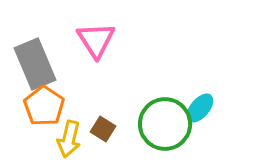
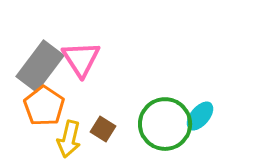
pink triangle: moved 15 px left, 19 px down
gray rectangle: moved 5 px right, 2 px down; rotated 60 degrees clockwise
cyan ellipse: moved 8 px down
